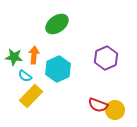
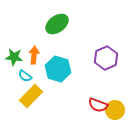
cyan hexagon: rotated 20 degrees counterclockwise
